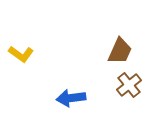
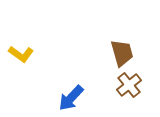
brown trapezoid: moved 2 px right, 2 px down; rotated 40 degrees counterclockwise
blue arrow: rotated 40 degrees counterclockwise
